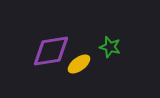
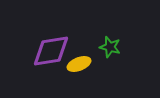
yellow ellipse: rotated 15 degrees clockwise
